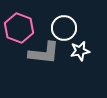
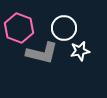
gray L-shape: moved 2 px left; rotated 8 degrees clockwise
